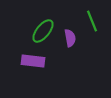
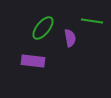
green line: rotated 60 degrees counterclockwise
green ellipse: moved 3 px up
